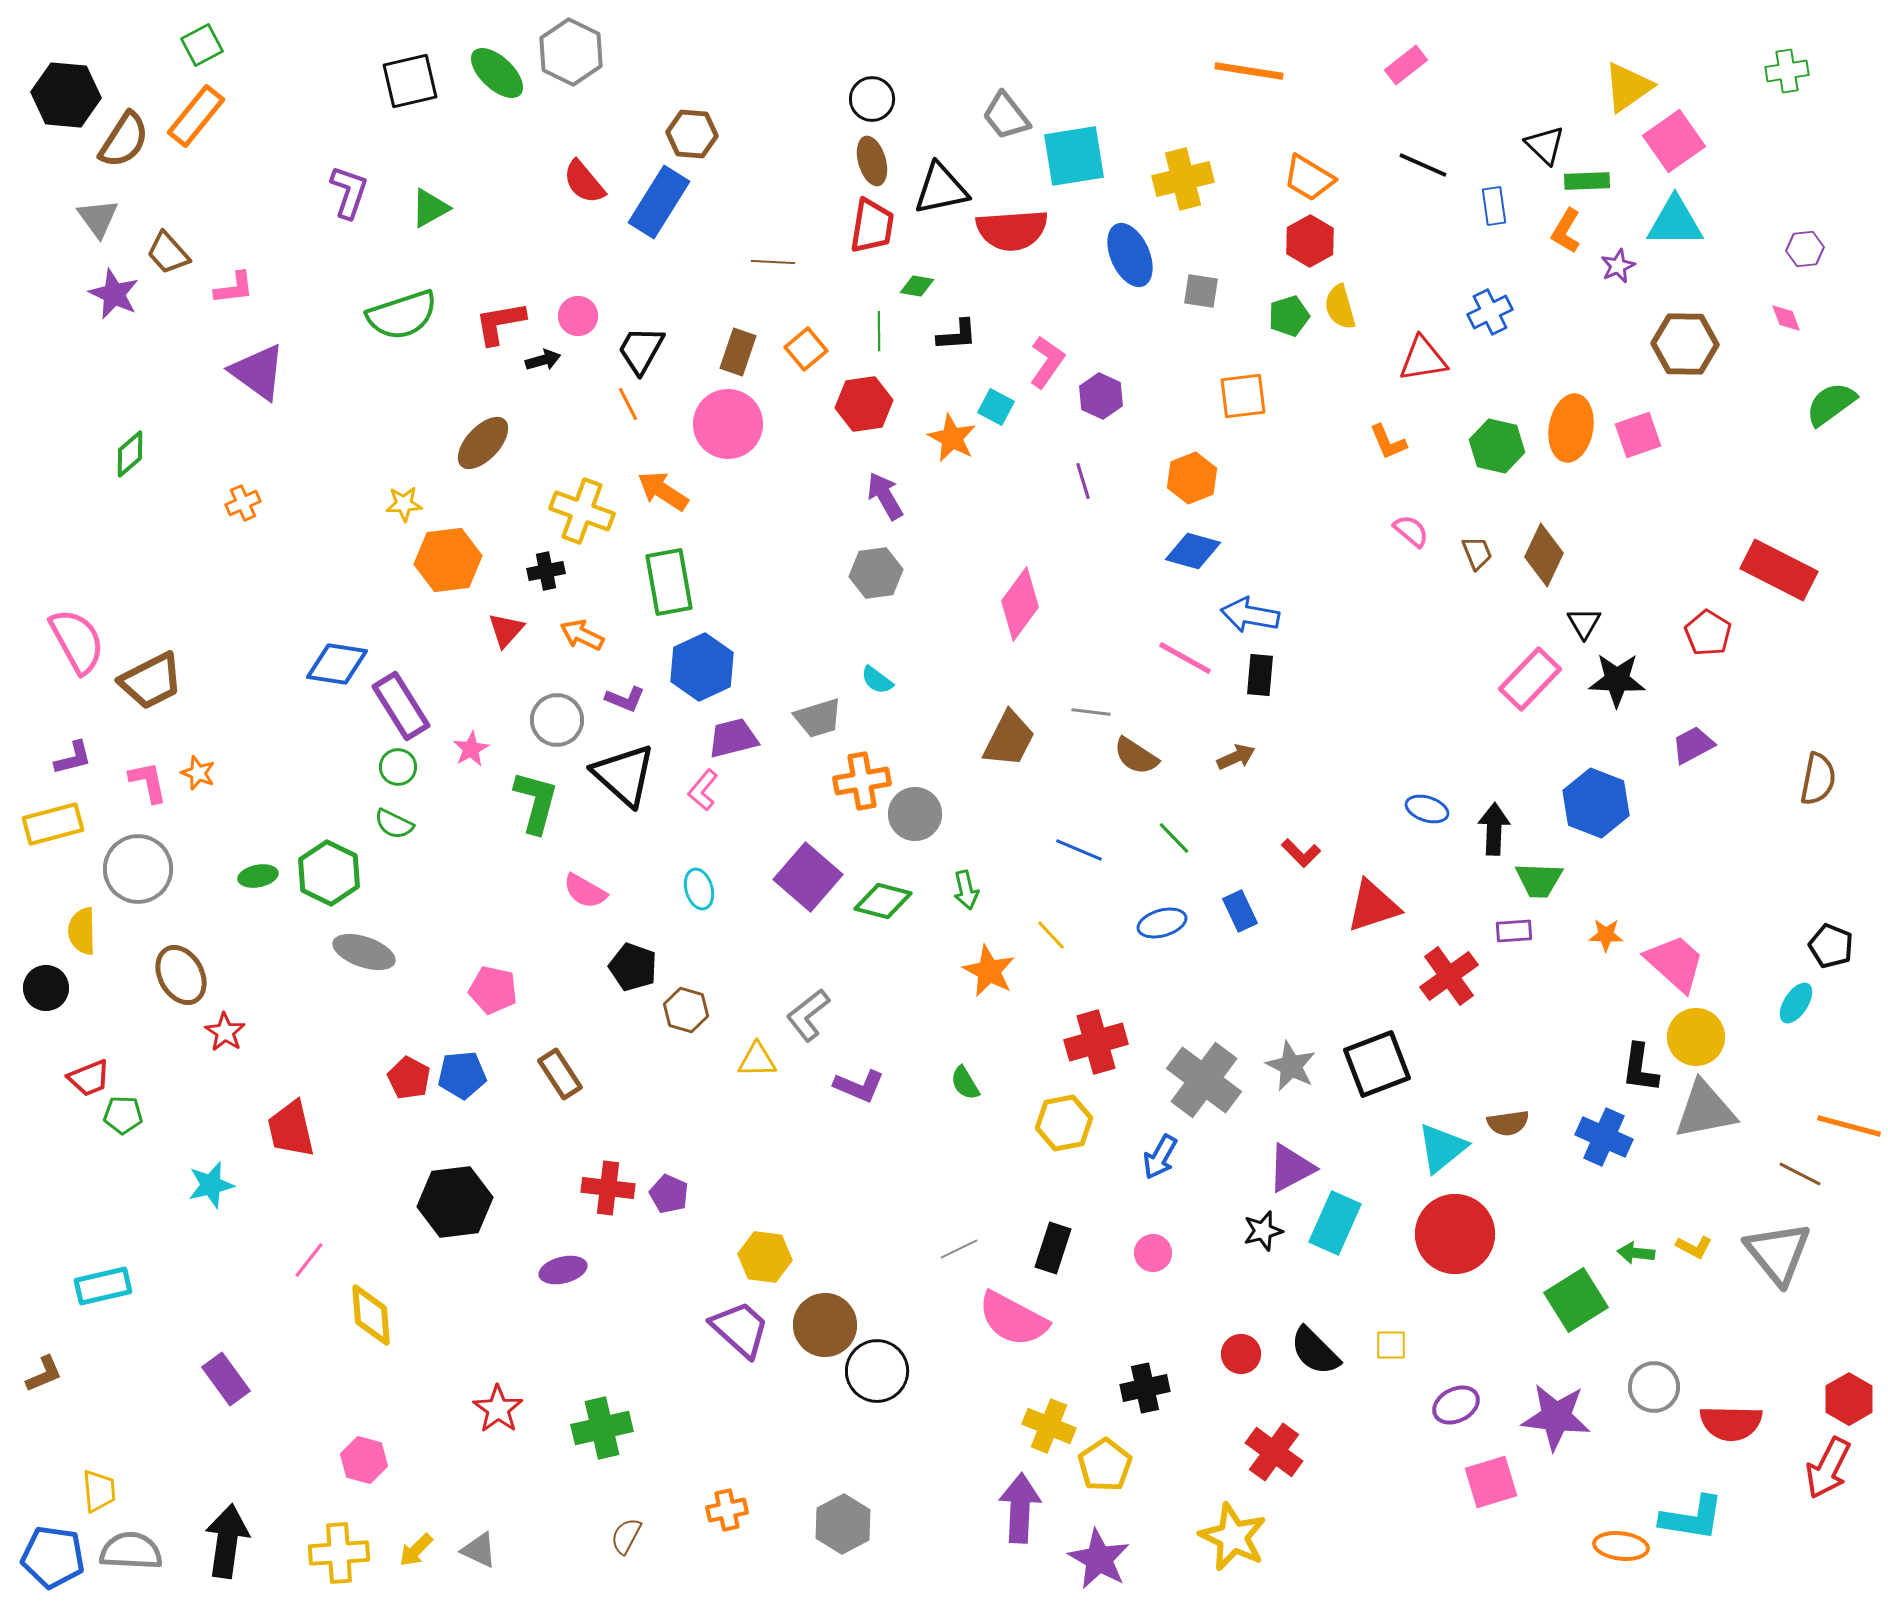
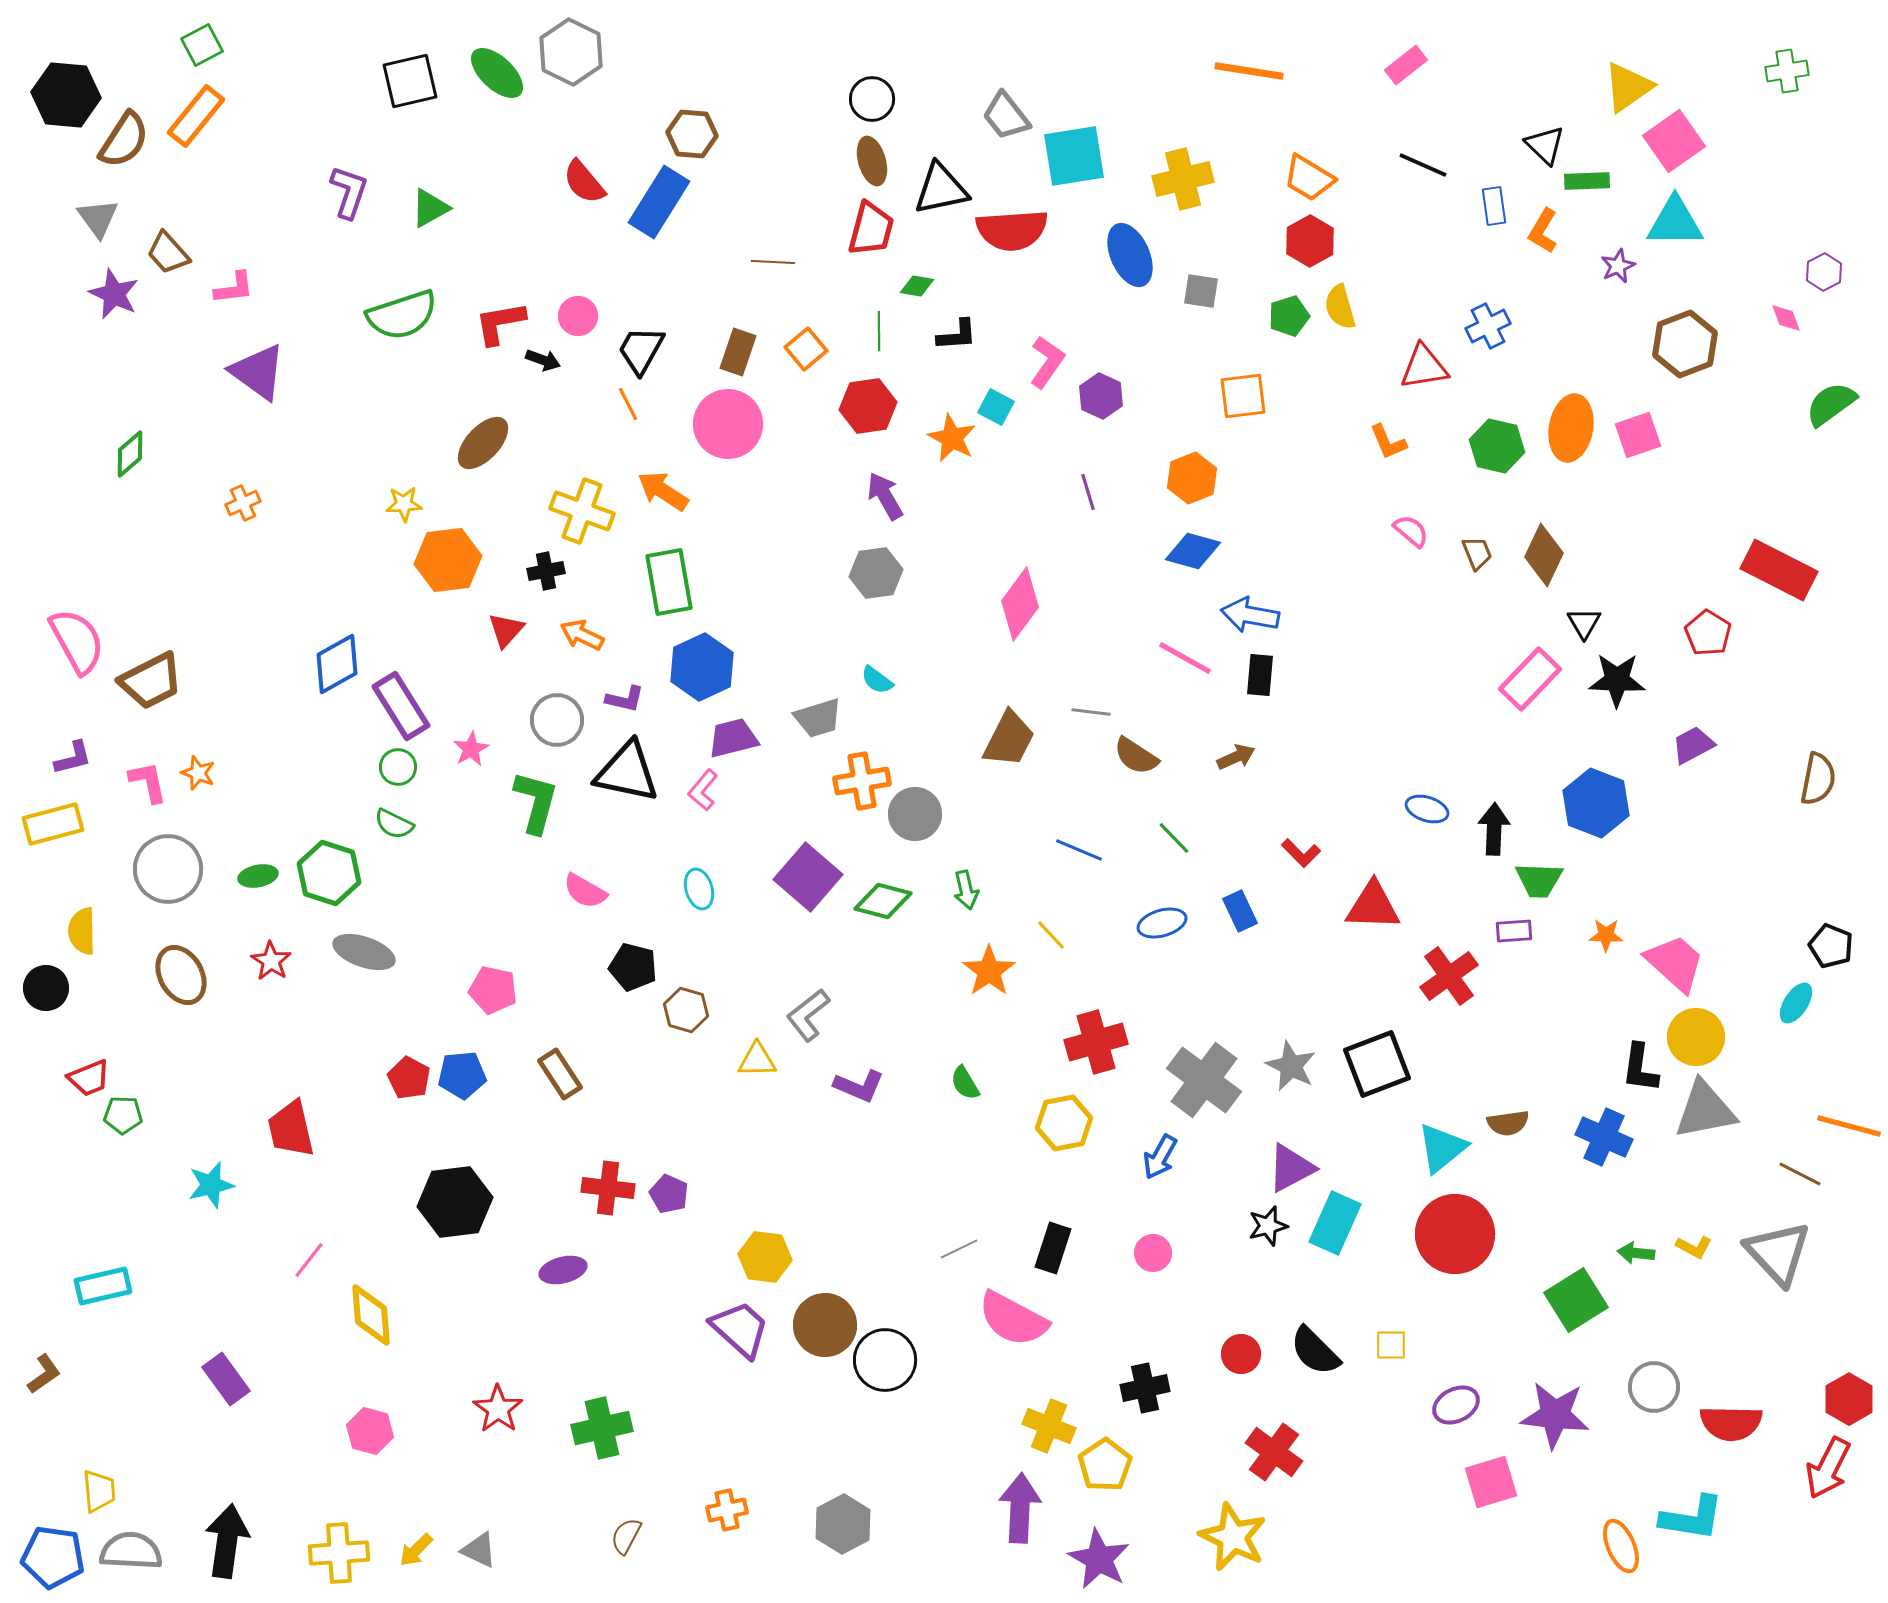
red trapezoid at (872, 226): moved 1 px left, 3 px down; rotated 6 degrees clockwise
orange L-shape at (1566, 231): moved 23 px left
purple hexagon at (1805, 249): moved 19 px right, 23 px down; rotated 21 degrees counterclockwise
blue cross at (1490, 312): moved 2 px left, 14 px down
brown hexagon at (1685, 344): rotated 22 degrees counterclockwise
red triangle at (1423, 359): moved 1 px right, 8 px down
black arrow at (543, 360): rotated 36 degrees clockwise
red hexagon at (864, 404): moved 4 px right, 2 px down
purple line at (1083, 481): moved 5 px right, 11 px down
blue diamond at (337, 664): rotated 38 degrees counterclockwise
purple L-shape at (625, 699): rotated 9 degrees counterclockwise
black triangle at (624, 775): moved 3 px right, 3 px up; rotated 30 degrees counterclockwise
gray circle at (138, 869): moved 30 px right
green hexagon at (329, 873): rotated 8 degrees counterclockwise
red triangle at (1373, 906): rotated 20 degrees clockwise
black pentagon at (633, 967): rotated 6 degrees counterclockwise
orange star at (989, 971): rotated 10 degrees clockwise
red star at (225, 1032): moved 46 px right, 71 px up
black star at (1263, 1231): moved 5 px right, 5 px up
gray triangle at (1778, 1253): rotated 4 degrees counterclockwise
black circle at (877, 1371): moved 8 px right, 11 px up
brown L-shape at (44, 1374): rotated 12 degrees counterclockwise
purple star at (1556, 1417): moved 1 px left, 2 px up
pink hexagon at (364, 1460): moved 6 px right, 29 px up
orange ellipse at (1621, 1546): rotated 60 degrees clockwise
